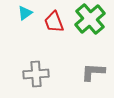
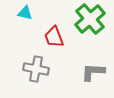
cyan triangle: rotated 49 degrees clockwise
red trapezoid: moved 15 px down
gray cross: moved 5 px up; rotated 15 degrees clockwise
